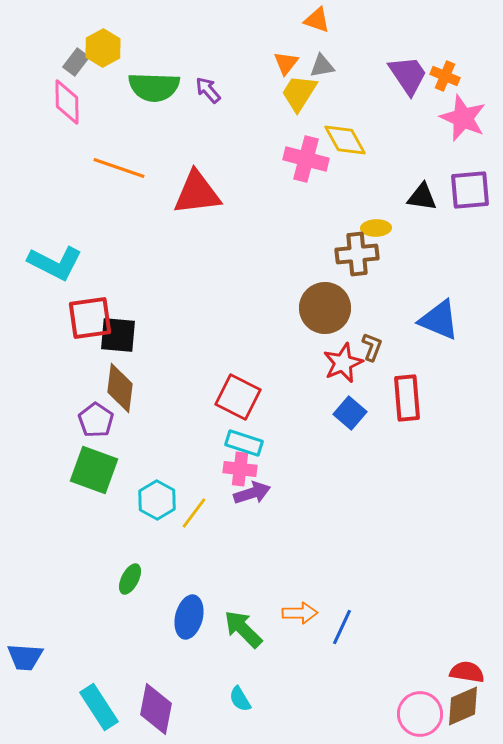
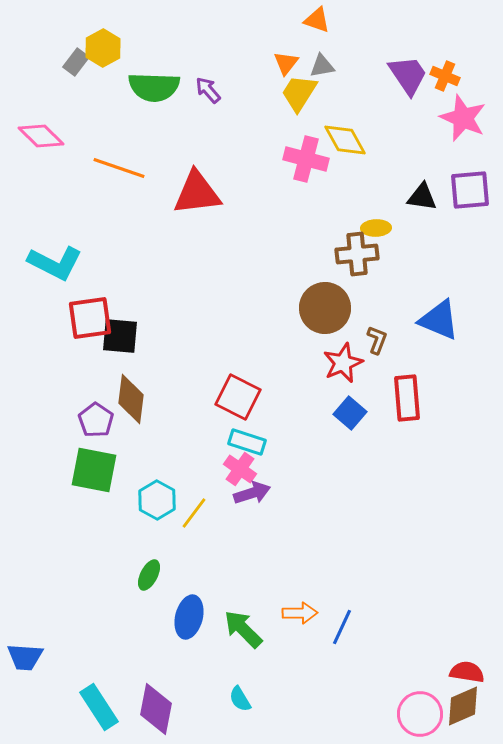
pink diamond at (67, 102): moved 26 px left, 34 px down; rotated 45 degrees counterclockwise
black square at (118, 335): moved 2 px right, 1 px down
brown L-shape at (372, 347): moved 5 px right, 7 px up
brown diamond at (120, 388): moved 11 px right, 11 px down
cyan rectangle at (244, 443): moved 3 px right, 1 px up
pink cross at (240, 469): rotated 28 degrees clockwise
green square at (94, 470): rotated 9 degrees counterclockwise
green ellipse at (130, 579): moved 19 px right, 4 px up
